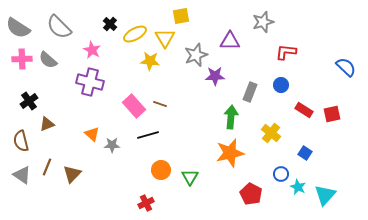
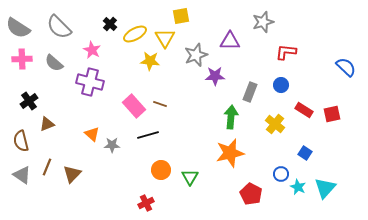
gray semicircle at (48, 60): moved 6 px right, 3 px down
yellow cross at (271, 133): moved 4 px right, 9 px up
cyan triangle at (325, 195): moved 7 px up
